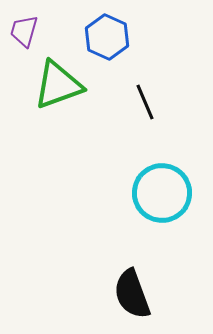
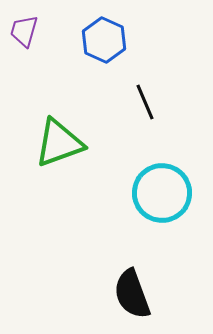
blue hexagon: moved 3 px left, 3 px down
green triangle: moved 1 px right, 58 px down
